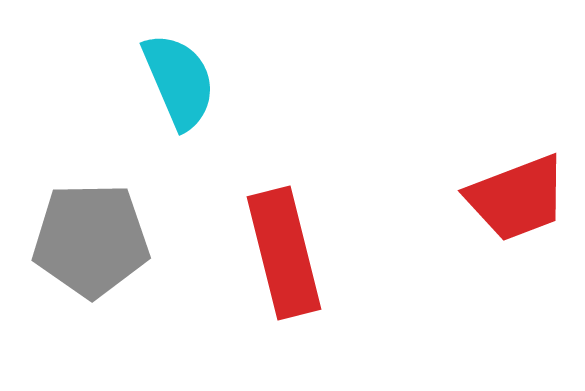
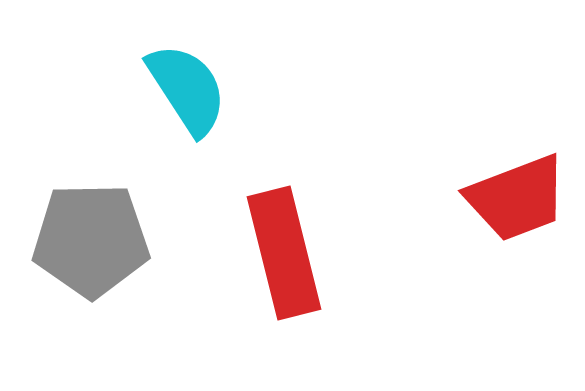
cyan semicircle: moved 8 px right, 8 px down; rotated 10 degrees counterclockwise
